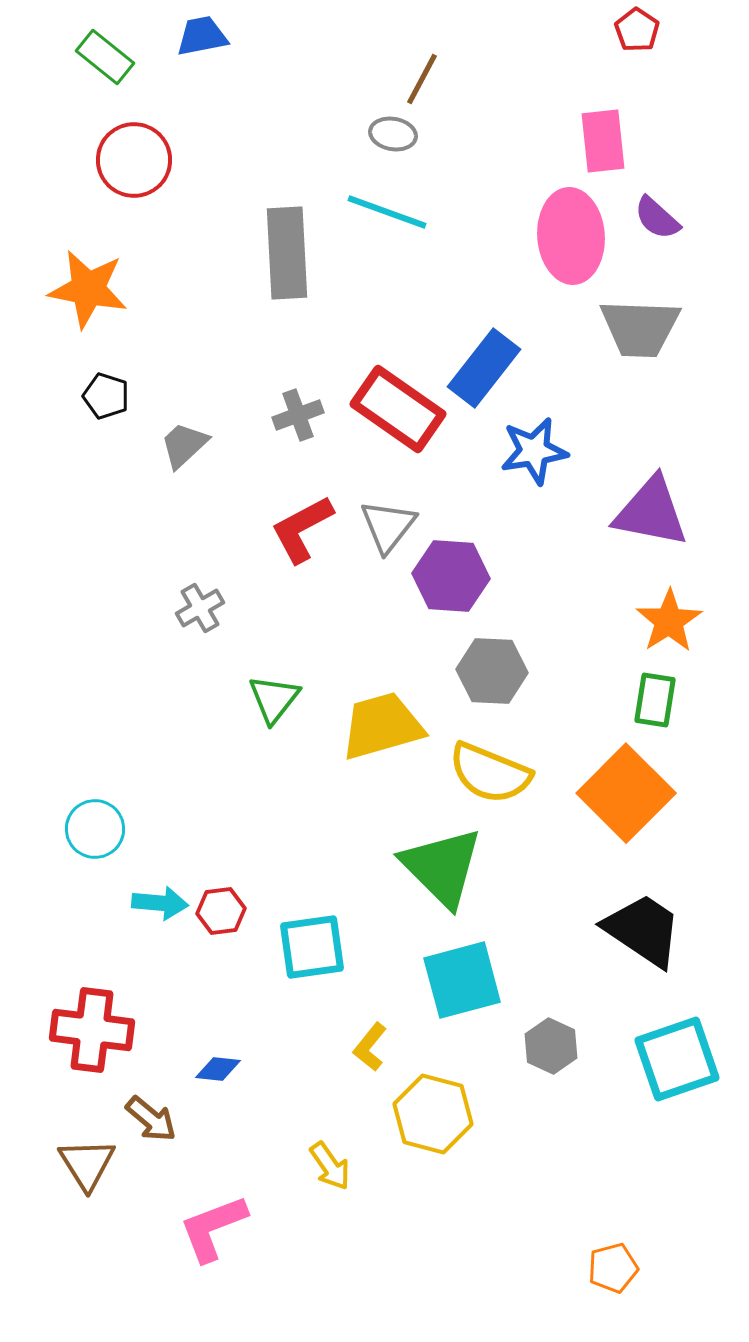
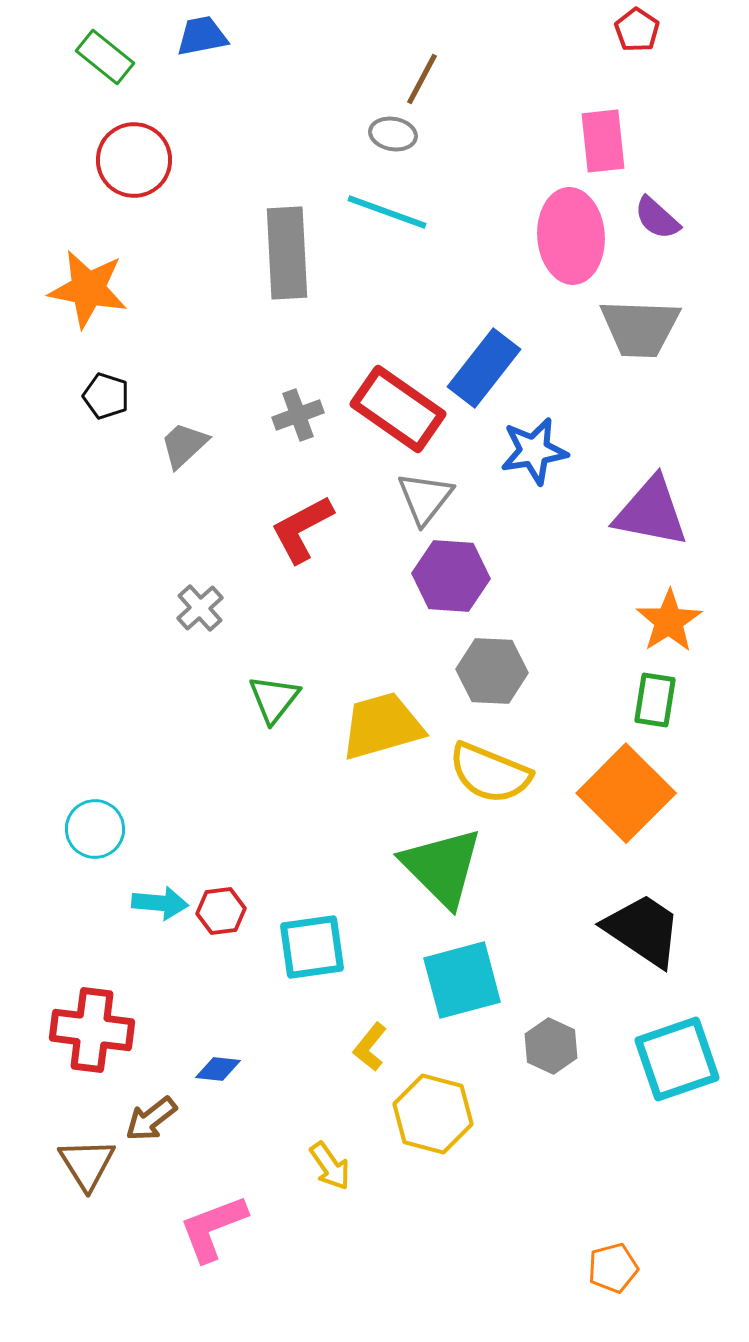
gray triangle at (388, 526): moved 37 px right, 28 px up
gray cross at (200, 608): rotated 12 degrees counterclockwise
brown arrow at (151, 1119): rotated 102 degrees clockwise
